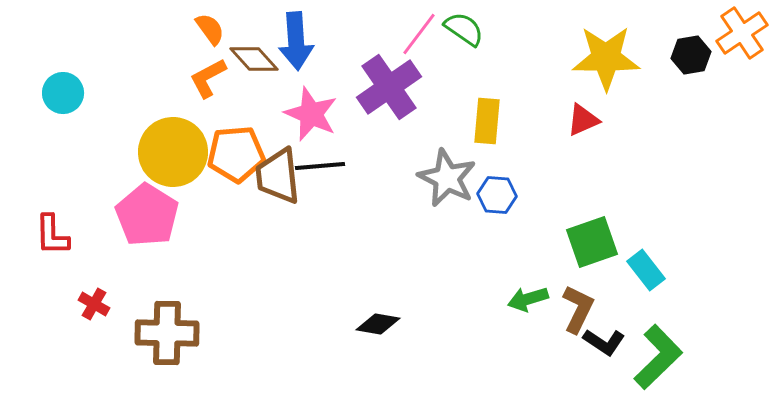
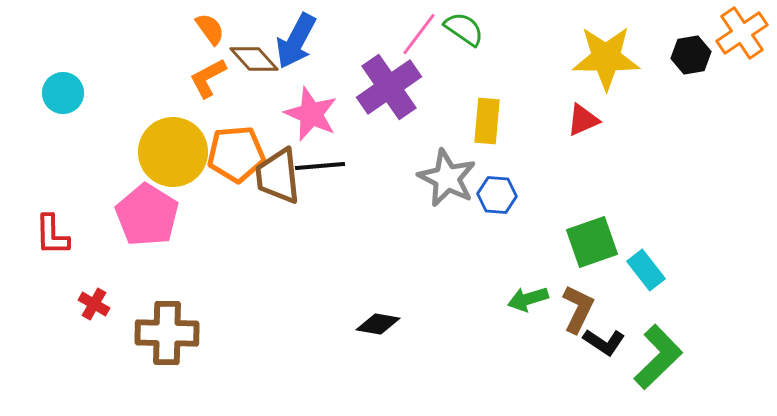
blue arrow: rotated 32 degrees clockwise
